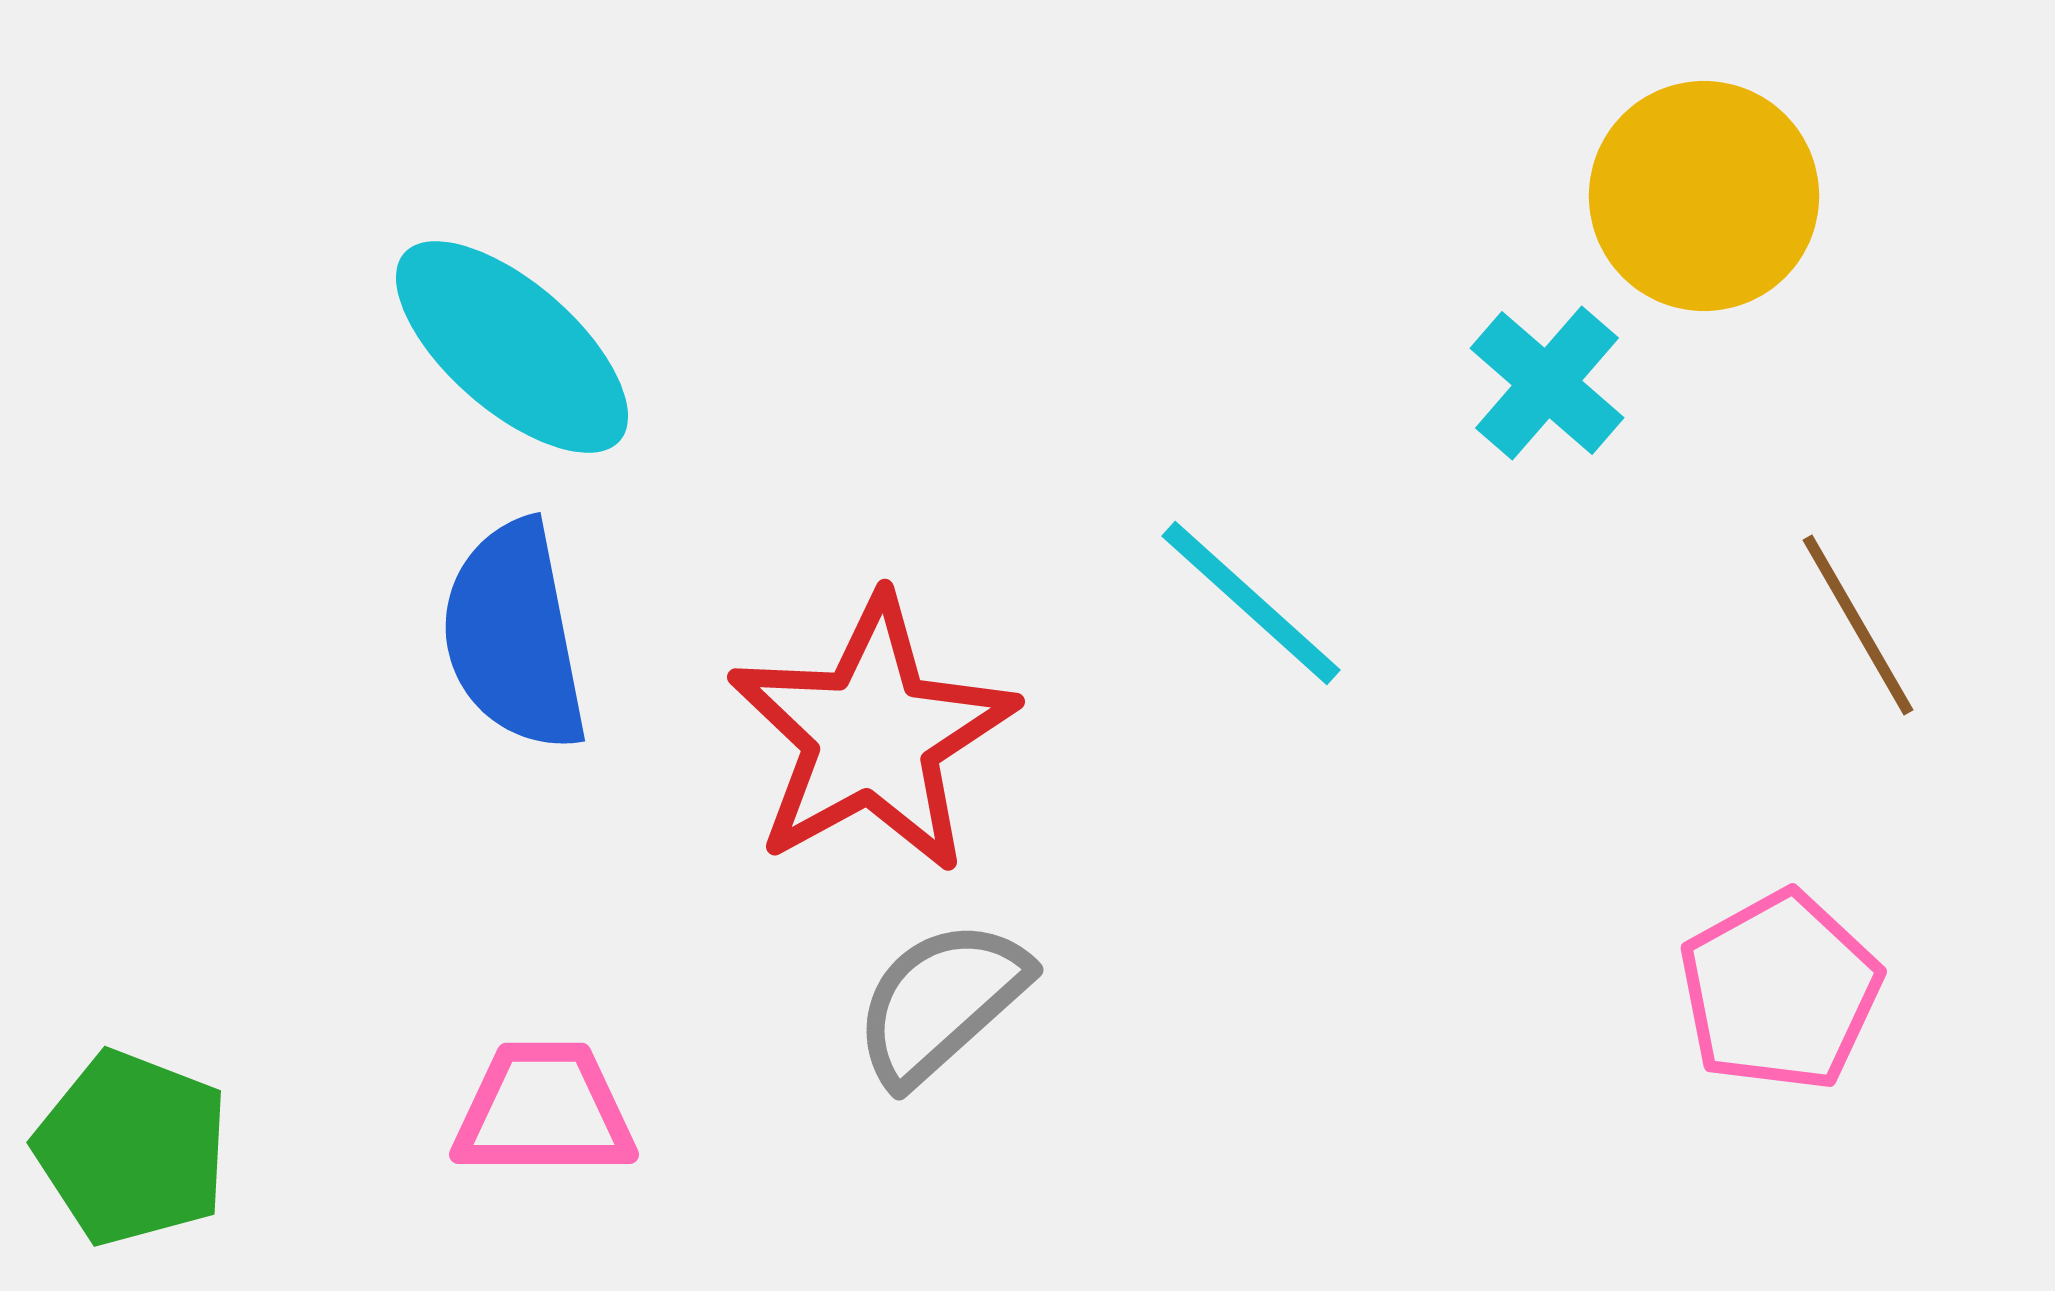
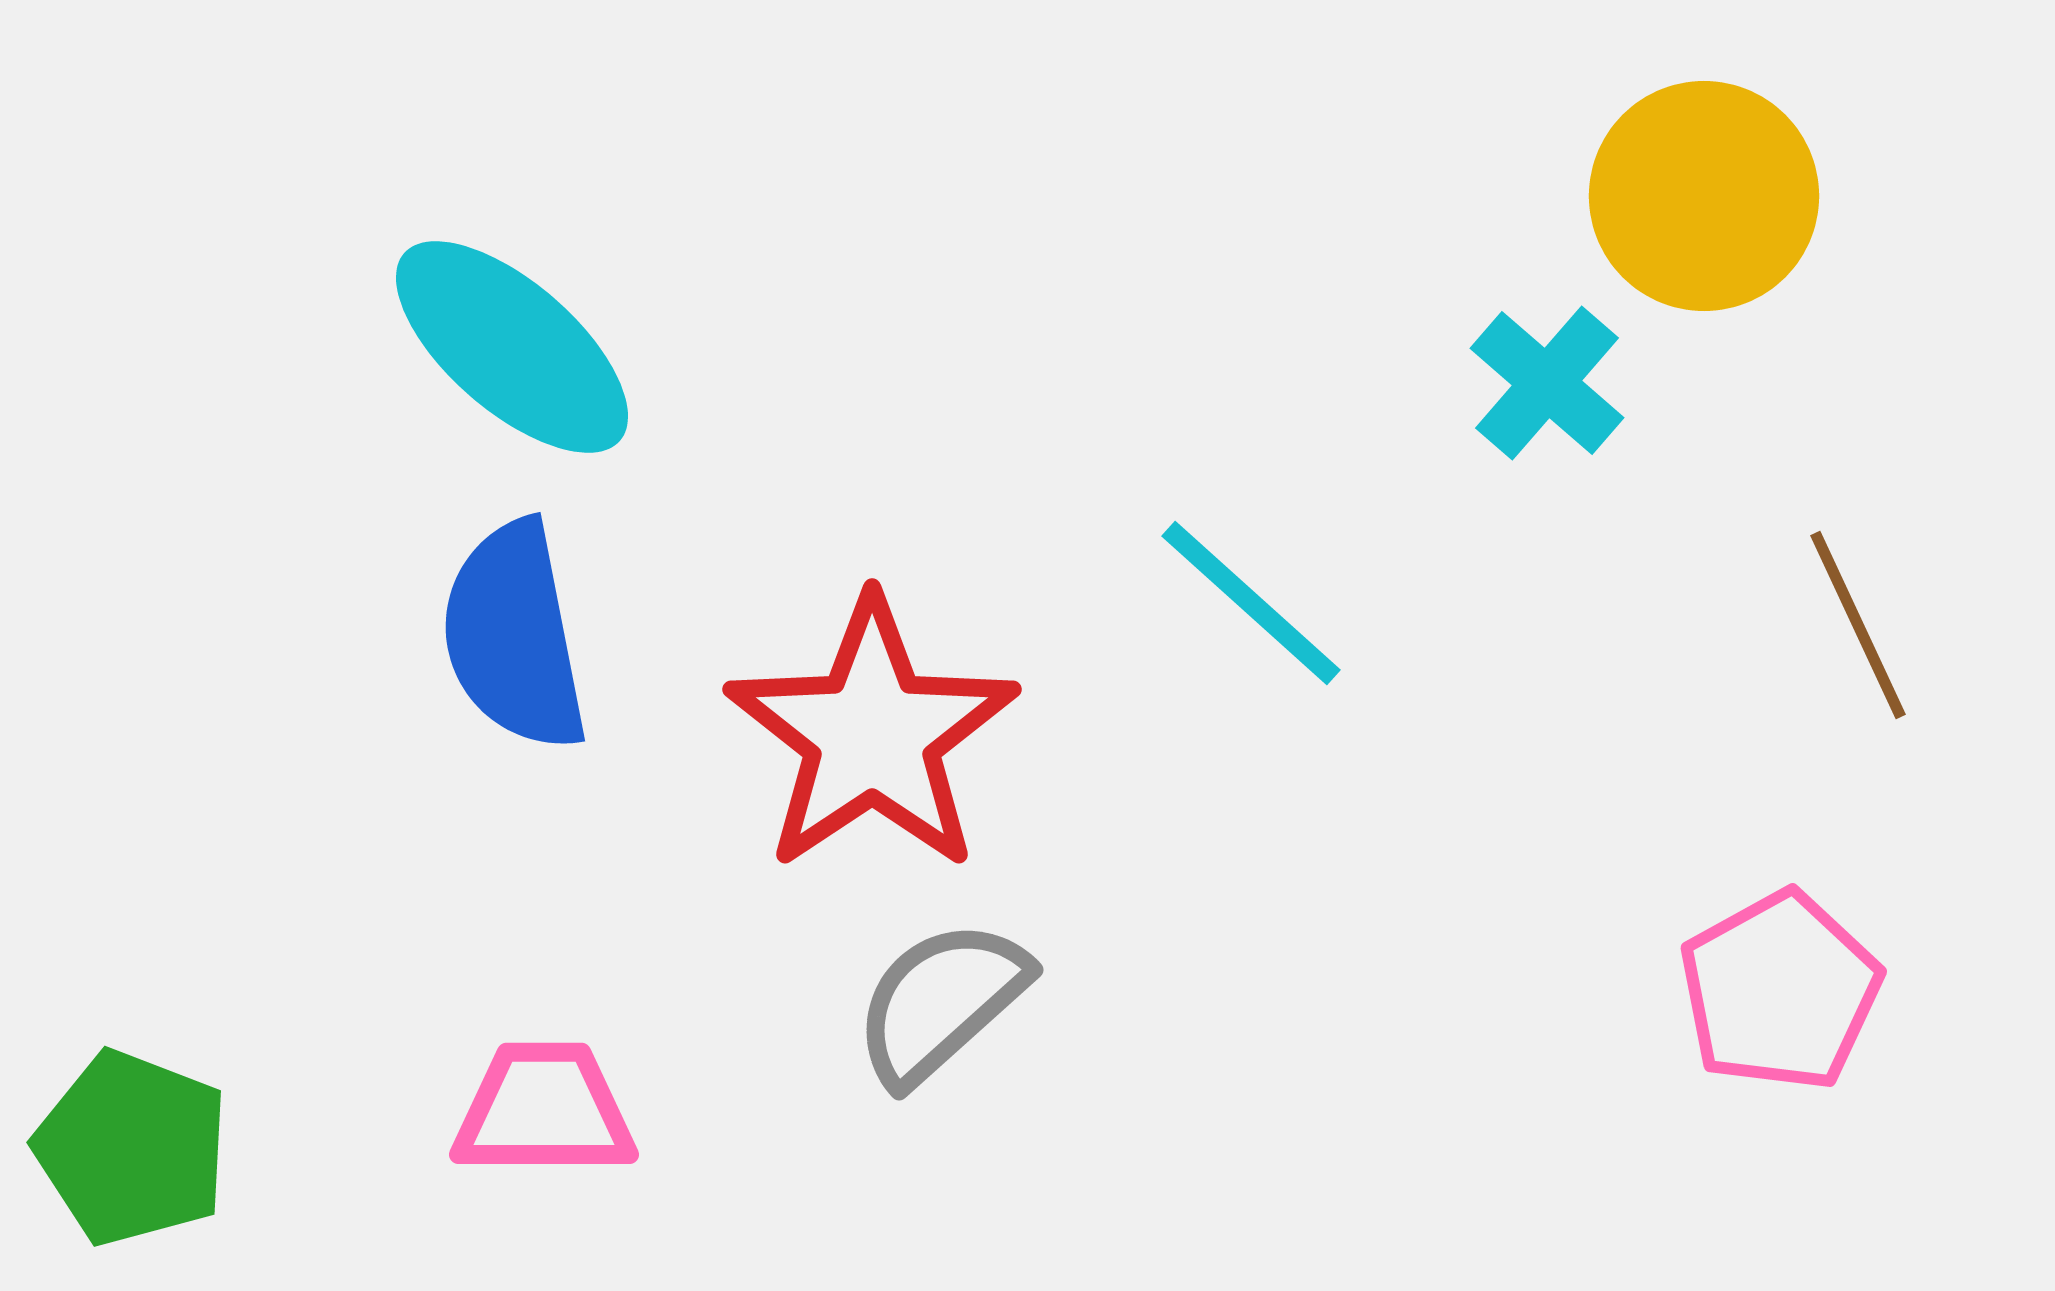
brown line: rotated 5 degrees clockwise
red star: rotated 5 degrees counterclockwise
